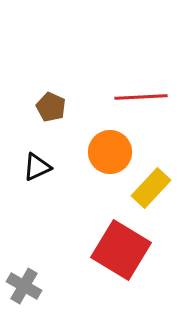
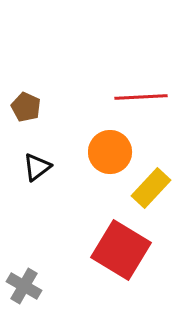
brown pentagon: moved 25 px left
black triangle: rotated 12 degrees counterclockwise
